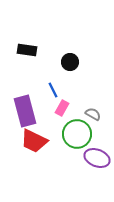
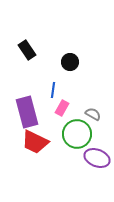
black rectangle: rotated 48 degrees clockwise
blue line: rotated 35 degrees clockwise
purple rectangle: moved 2 px right, 1 px down
red trapezoid: moved 1 px right, 1 px down
